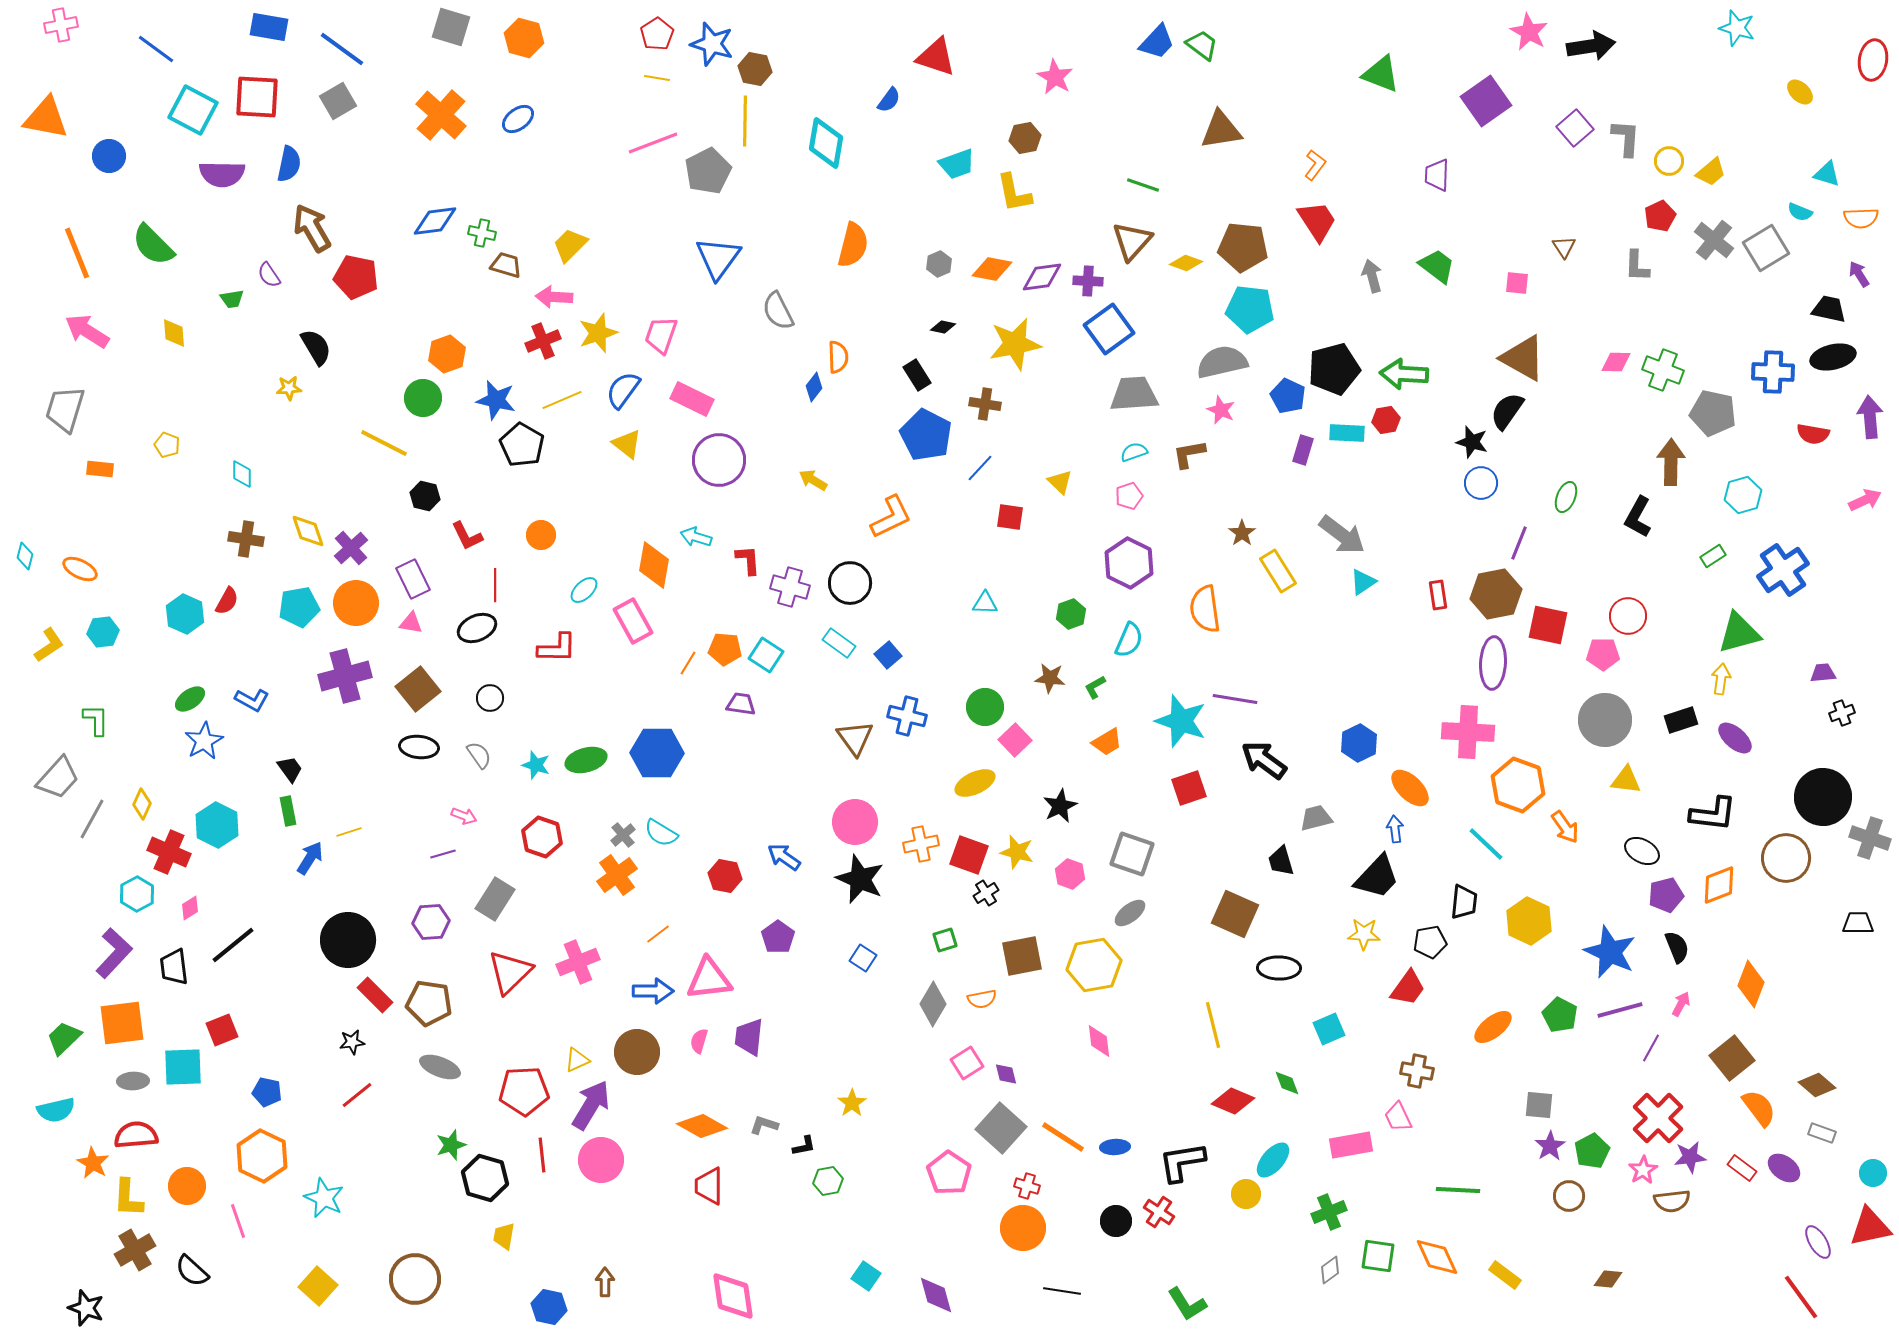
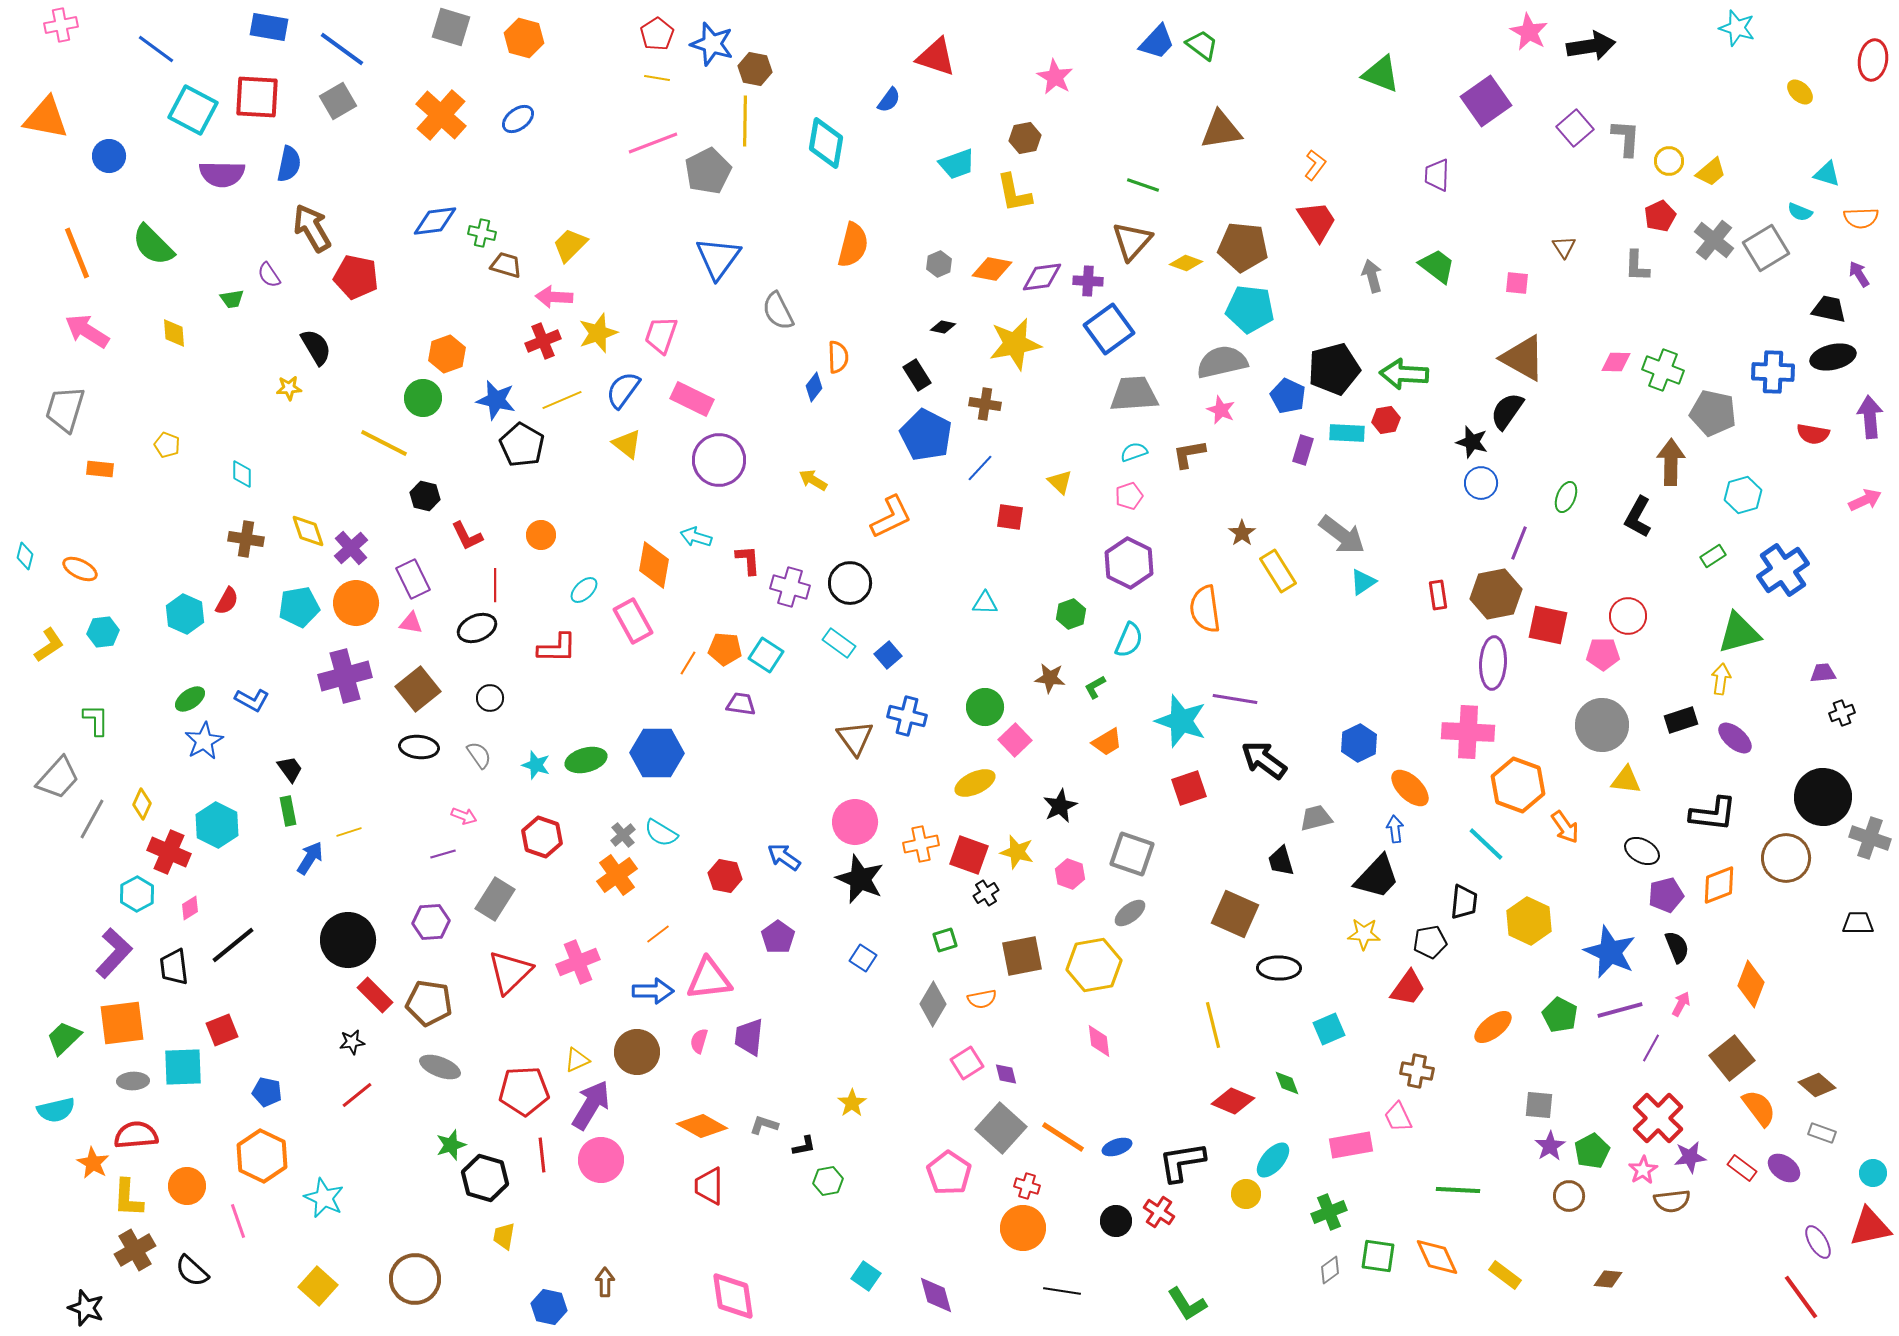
gray circle at (1605, 720): moved 3 px left, 5 px down
blue ellipse at (1115, 1147): moved 2 px right; rotated 16 degrees counterclockwise
